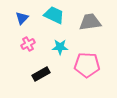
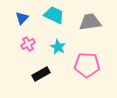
cyan star: moved 2 px left; rotated 28 degrees clockwise
